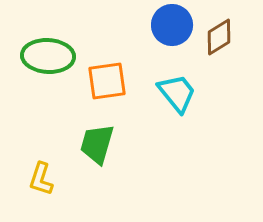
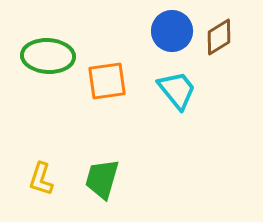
blue circle: moved 6 px down
cyan trapezoid: moved 3 px up
green trapezoid: moved 5 px right, 35 px down
